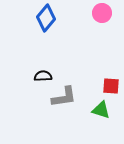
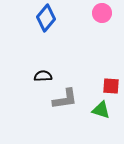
gray L-shape: moved 1 px right, 2 px down
